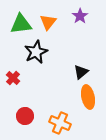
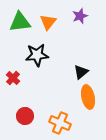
purple star: rotated 14 degrees clockwise
green triangle: moved 1 px left, 2 px up
black star: moved 1 px right, 3 px down; rotated 20 degrees clockwise
